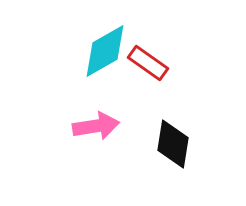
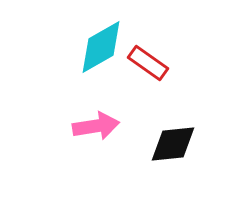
cyan diamond: moved 4 px left, 4 px up
black diamond: rotated 75 degrees clockwise
